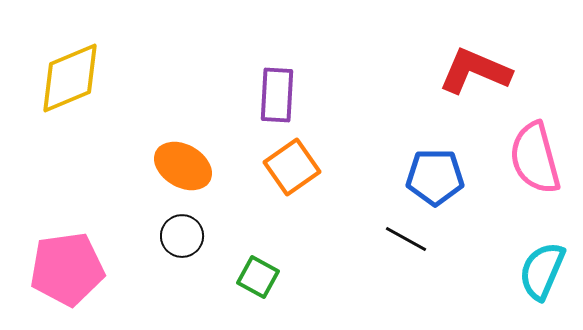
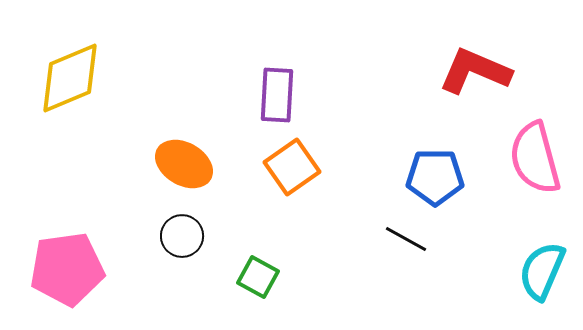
orange ellipse: moved 1 px right, 2 px up
